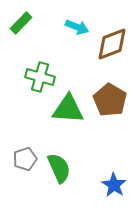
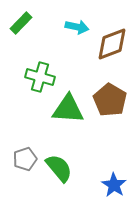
cyan arrow: rotated 10 degrees counterclockwise
green semicircle: rotated 16 degrees counterclockwise
